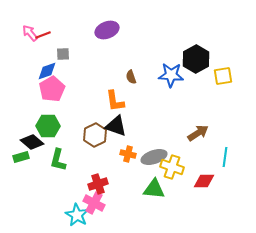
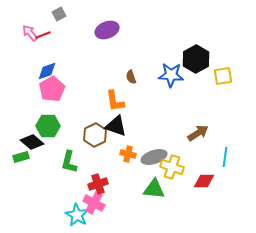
gray square: moved 4 px left, 40 px up; rotated 24 degrees counterclockwise
green L-shape: moved 11 px right, 2 px down
